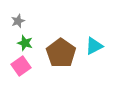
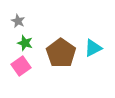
gray star: rotated 24 degrees counterclockwise
cyan triangle: moved 1 px left, 2 px down
